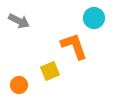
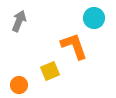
gray arrow: rotated 95 degrees counterclockwise
